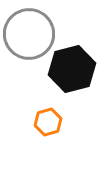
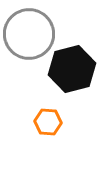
orange hexagon: rotated 20 degrees clockwise
